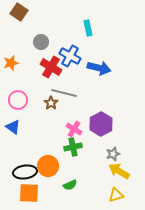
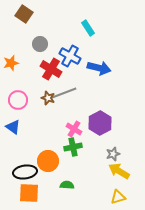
brown square: moved 5 px right, 2 px down
cyan rectangle: rotated 21 degrees counterclockwise
gray circle: moved 1 px left, 2 px down
red cross: moved 2 px down
gray line: rotated 35 degrees counterclockwise
brown star: moved 3 px left, 5 px up; rotated 16 degrees counterclockwise
purple hexagon: moved 1 px left, 1 px up
orange circle: moved 5 px up
green semicircle: moved 3 px left; rotated 152 degrees counterclockwise
yellow triangle: moved 2 px right, 2 px down
